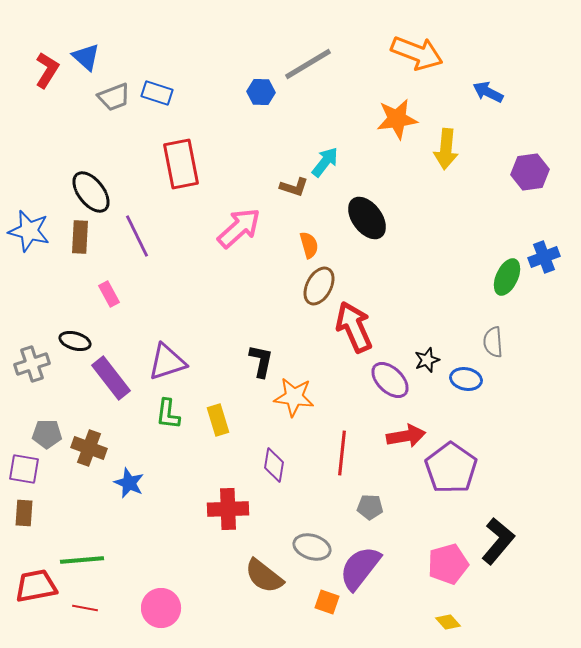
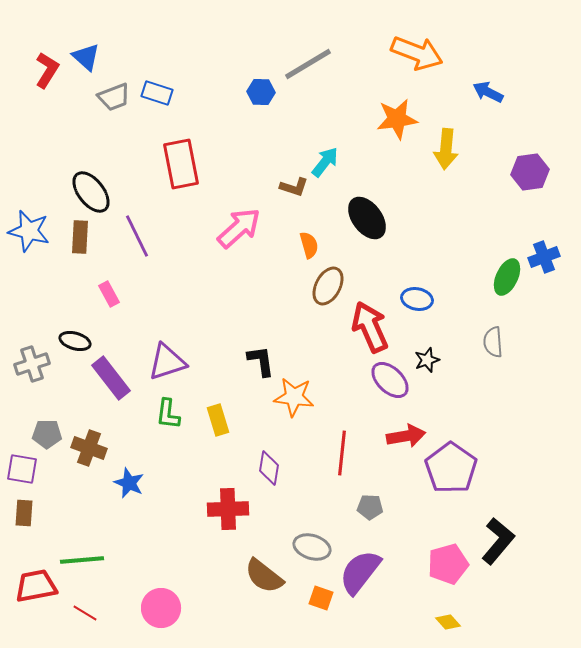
brown ellipse at (319, 286): moved 9 px right
red arrow at (354, 327): moved 16 px right
black L-shape at (261, 361): rotated 20 degrees counterclockwise
blue ellipse at (466, 379): moved 49 px left, 80 px up
purple diamond at (274, 465): moved 5 px left, 3 px down
purple square at (24, 469): moved 2 px left
purple semicircle at (360, 568): moved 4 px down
orange square at (327, 602): moved 6 px left, 4 px up
red line at (85, 608): moved 5 px down; rotated 20 degrees clockwise
